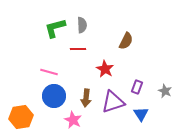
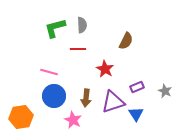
purple rectangle: rotated 48 degrees clockwise
blue triangle: moved 5 px left
